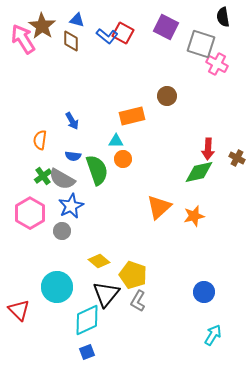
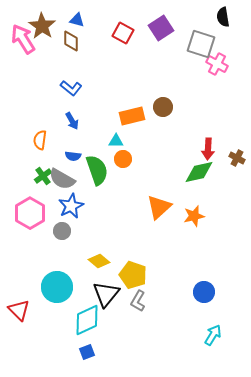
purple square: moved 5 px left, 1 px down; rotated 30 degrees clockwise
blue L-shape: moved 36 px left, 52 px down
brown circle: moved 4 px left, 11 px down
